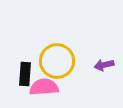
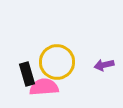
yellow circle: moved 1 px down
black rectangle: moved 2 px right; rotated 20 degrees counterclockwise
